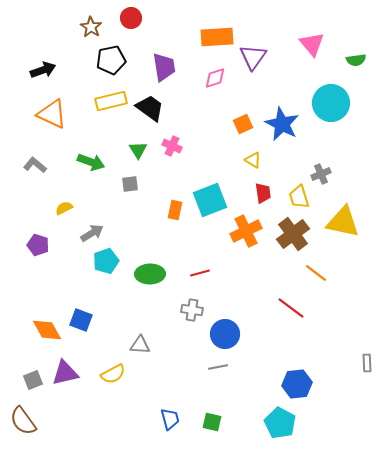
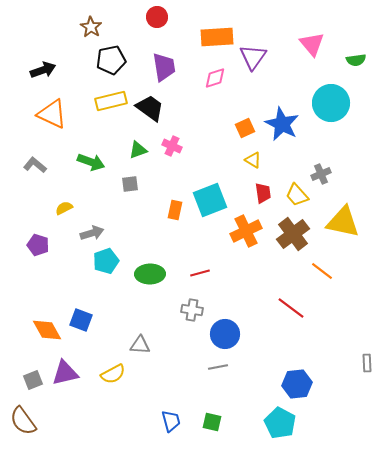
red circle at (131, 18): moved 26 px right, 1 px up
orange square at (243, 124): moved 2 px right, 4 px down
green triangle at (138, 150): rotated 42 degrees clockwise
yellow trapezoid at (299, 197): moved 2 px left, 2 px up; rotated 25 degrees counterclockwise
gray arrow at (92, 233): rotated 15 degrees clockwise
orange line at (316, 273): moved 6 px right, 2 px up
blue trapezoid at (170, 419): moved 1 px right, 2 px down
